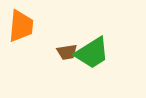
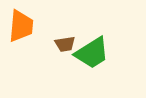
brown trapezoid: moved 2 px left, 8 px up
